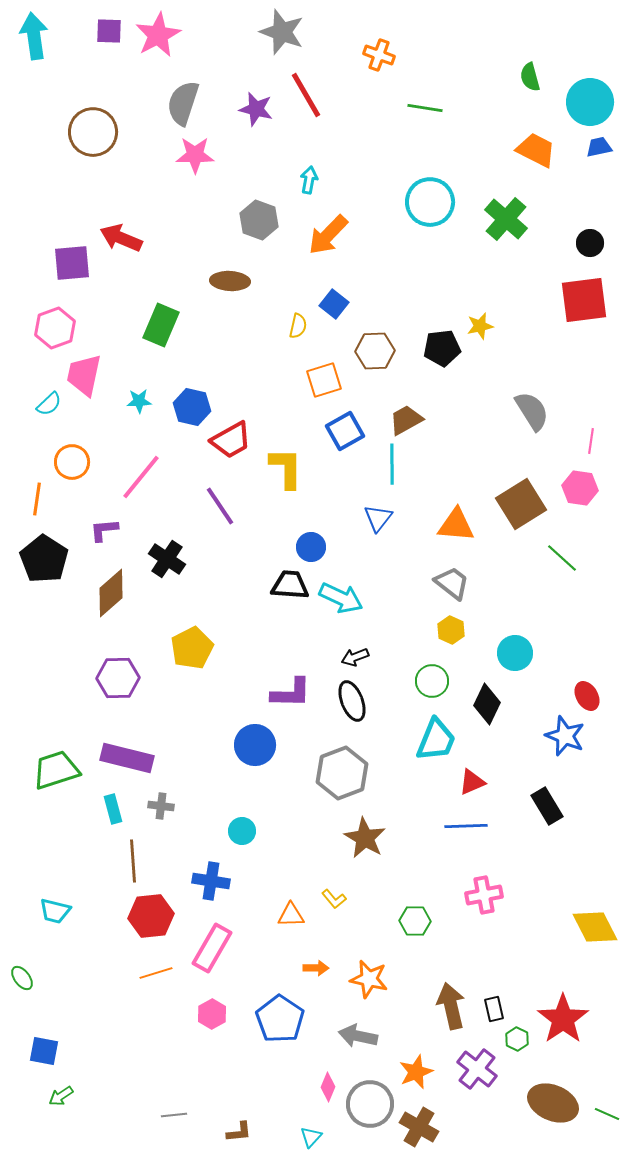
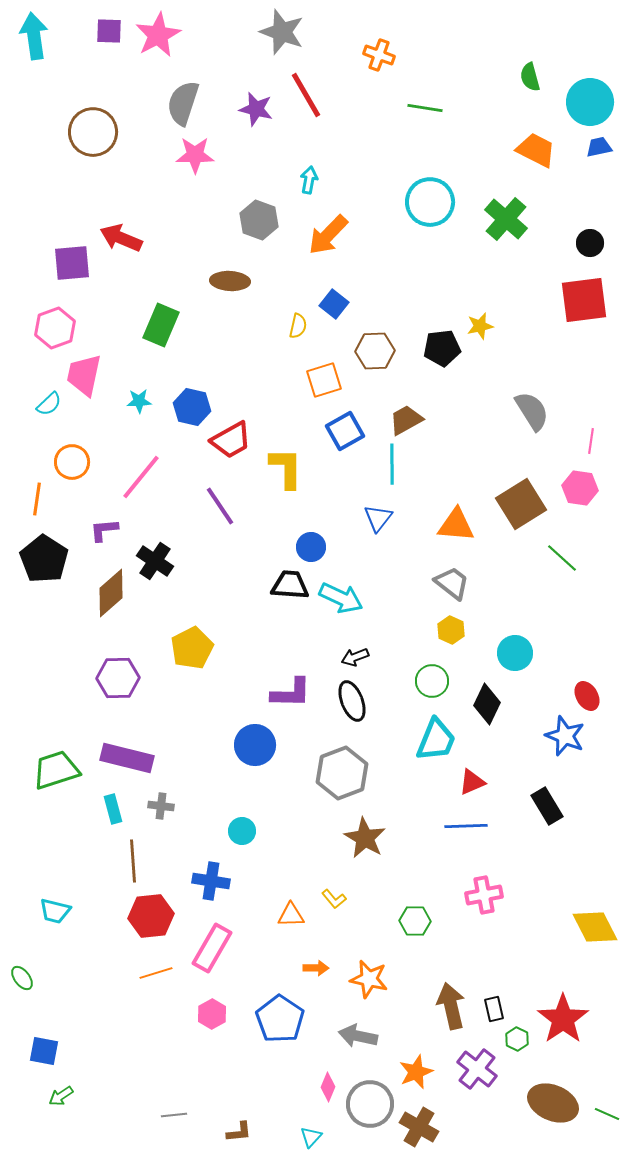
black cross at (167, 559): moved 12 px left, 2 px down
